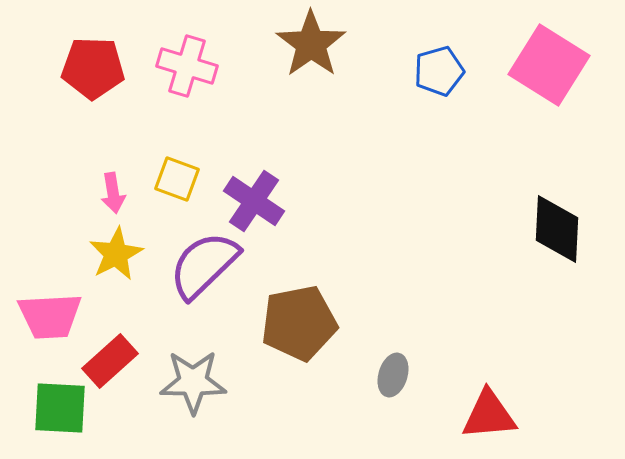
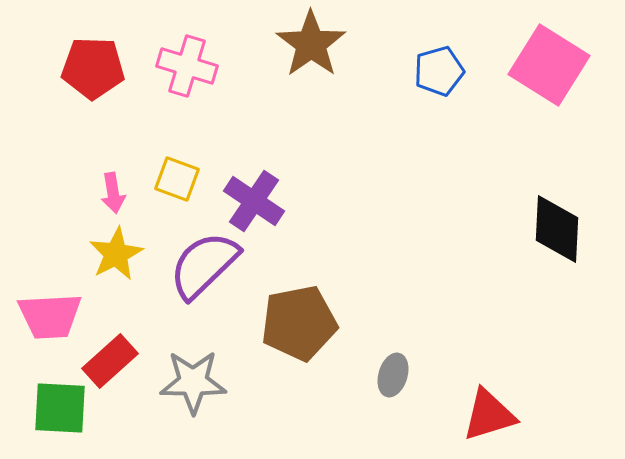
red triangle: rotated 12 degrees counterclockwise
